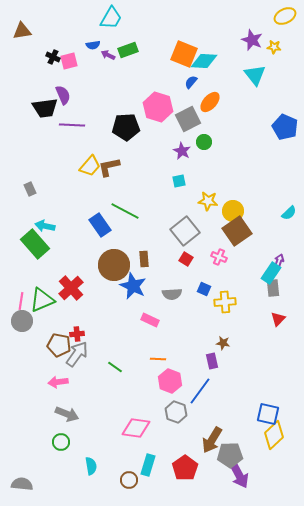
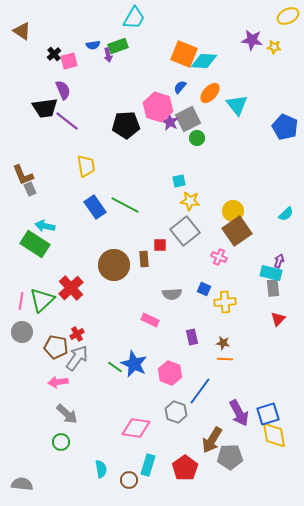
yellow ellipse at (285, 16): moved 3 px right
cyan trapezoid at (111, 18): moved 23 px right
brown triangle at (22, 31): rotated 42 degrees clockwise
purple star at (252, 40): rotated 15 degrees counterclockwise
green rectangle at (128, 50): moved 10 px left, 4 px up
purple arrow at (108, 55): rotated 128 degrees counterclockwise
black cross at (53, 57): moved 1 px right, 3 px up; rotated 24 degrees clockwise
cyan triangle at (255, 75): moved 18 px left, 30 px down
blue semicircle at (191, 82): moved 11 px left, 5 px down
purple semicircle at (63, 95): moved 5 px up
orange ellipse at (210, 102): moved 9 px up
purple line at (72, 125): moved 5 px left, 4 px up; rotated 35 degrees clockwise
black pentagon at (126, 127): moved 2 px up
green circle at (204, 142): moved 7 px left, 4 px up
purple star at (182, 151): moved 12 px left, 29 px up
yellow trapezoid at (90, 166): moved 4 px left; rotated 50 degrees counterclockwise
brown L-shape at (109, 167): moved 86 px left, 8 px down; rotated 100 degrees counterclockwise
yellow star at (208, 201): moved 18 px left
green line at (125, 211): moved 6 px up
cyan semicircle at (289, 213): moved 3 px left, 1 px down
blue rectangle at (100, 225): moved 5 px left, 18 px up
green rectangle at (35, 244): rotated 16 degrees counterclockwise
red square at (186, 259): moved 26 px left, 14 px up; rotated 32 degrees counterclockwise
cyan rectangle at (271, 273): rotated 70 degrees clockwise
blue star at (133, 286): moved 1 px right, 78 px down
green triangle at (42, 300): rotated 20 degrees counterclockwise
gray circle at (22, 321): moved 11 px down
red cross at (77, 334): rotated 24 degrees counterclockwise
brown pentagon at (59, 345): moved 3 px left, 2 px down
gray arrow at (77, 354): moved 4 px down
orange line at (158, 359): moved 67 px right
purple rectangle at (212, 361): moved 20 px left, 24 px up
pink hexagon at (170, 381): moved 8 px up
gray arrow at (67, 414): rotated 20 degrees clockwise
blue square at (268, 414): rotated 30 degrees counterclockwise
yellow diamond at (274, 435): rotated 56 degrees counterclockwise
gray pentagon at (230, 455): moved 2 px down
cyan semicircle at (91, 466): moved 10 px right, 3 px down
purple arrow at (239, 475): moved 62 px up
